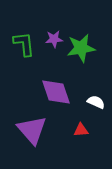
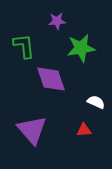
purple star: moved 3 px right, 18 px up
green L-shape: moved 2 px down
purple diamond: moved 5 px left, 13 px up
red triangle: moved 3 px right
